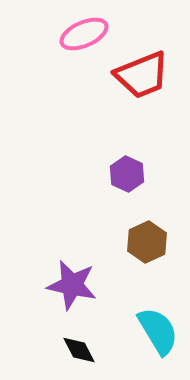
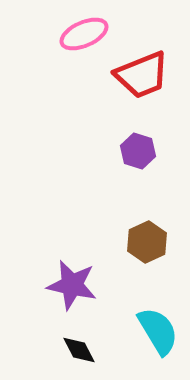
purple hexagon: moved 11 px right, 23 px up; rotated 8 degrees counterclockwise
